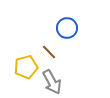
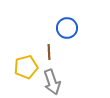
brown line: rotated 42 degrees clockwise
gray arrow: rotated 10 degrees clockwise
